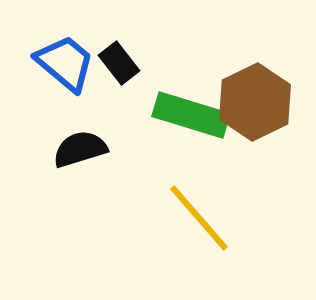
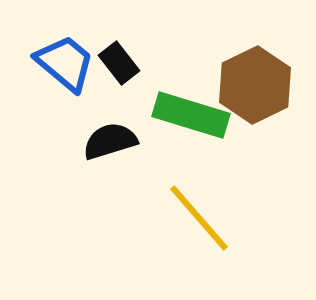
brown hexagon: moved 17 px up
black semicircle: moved 30 px right, 8 px up
